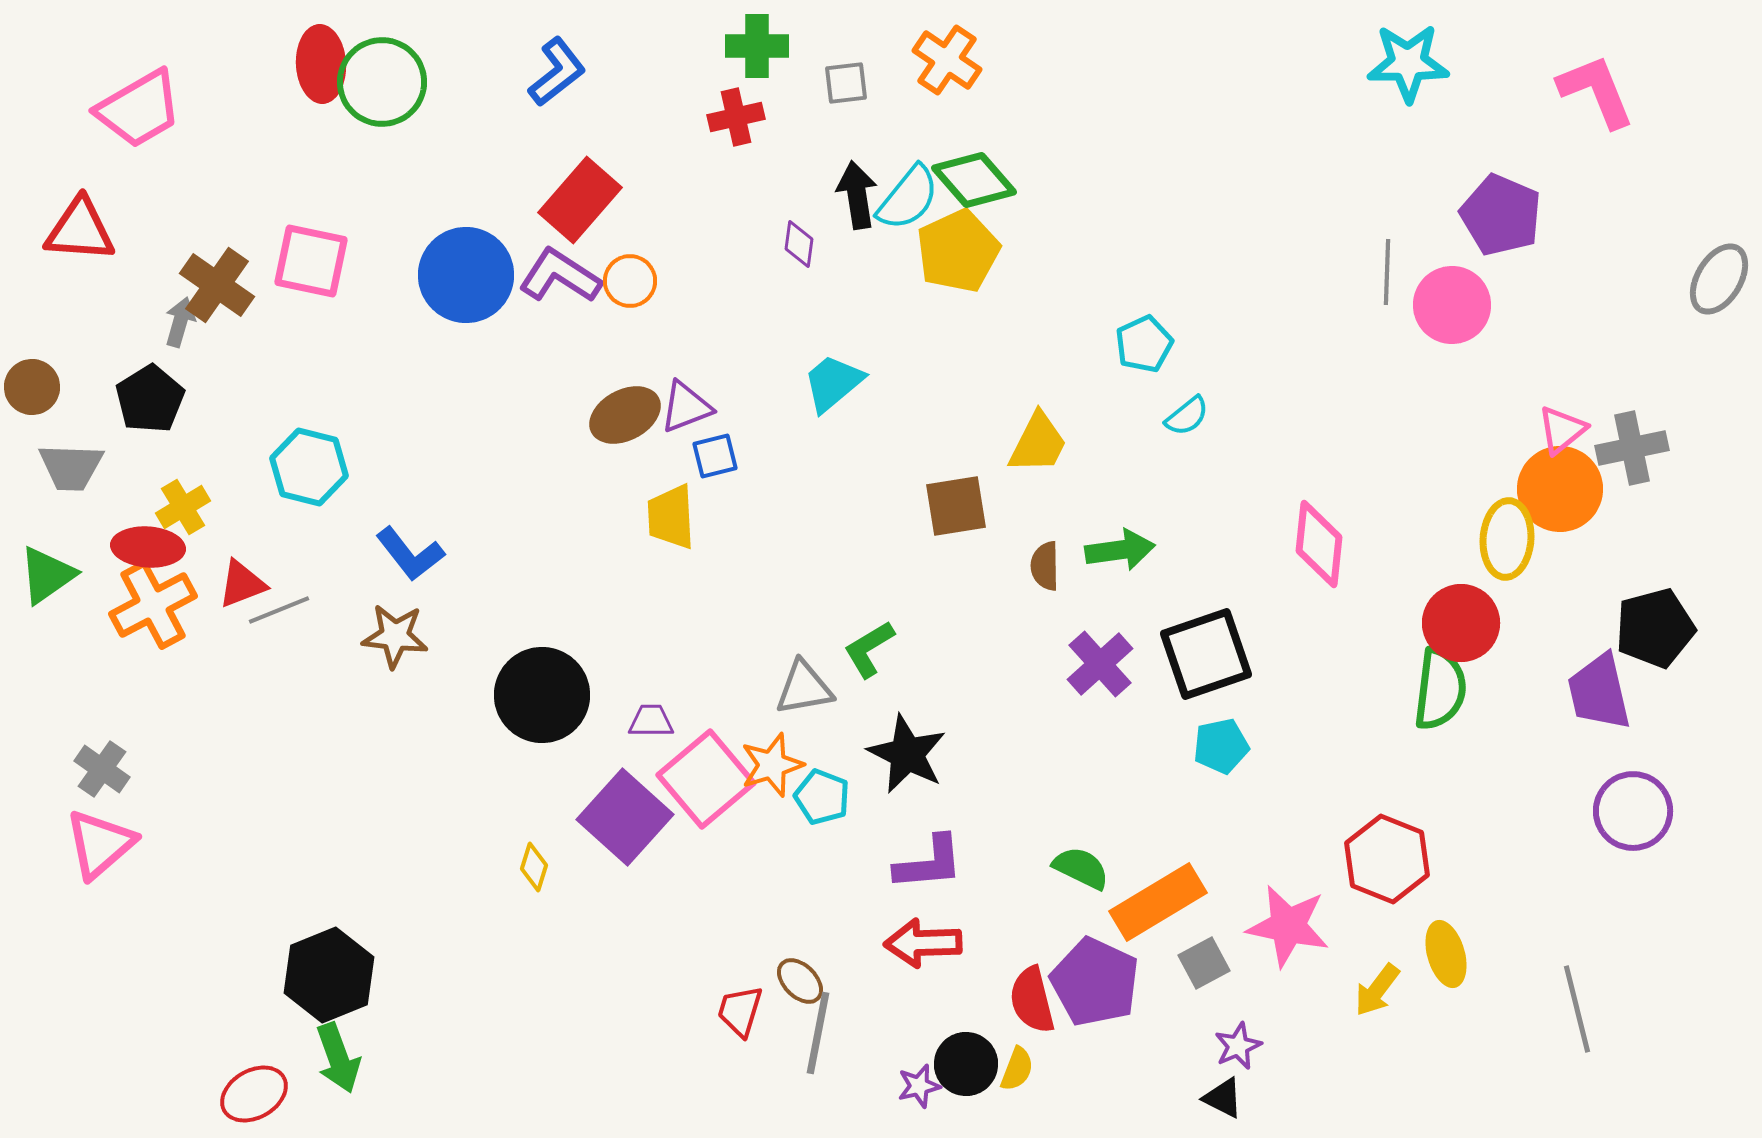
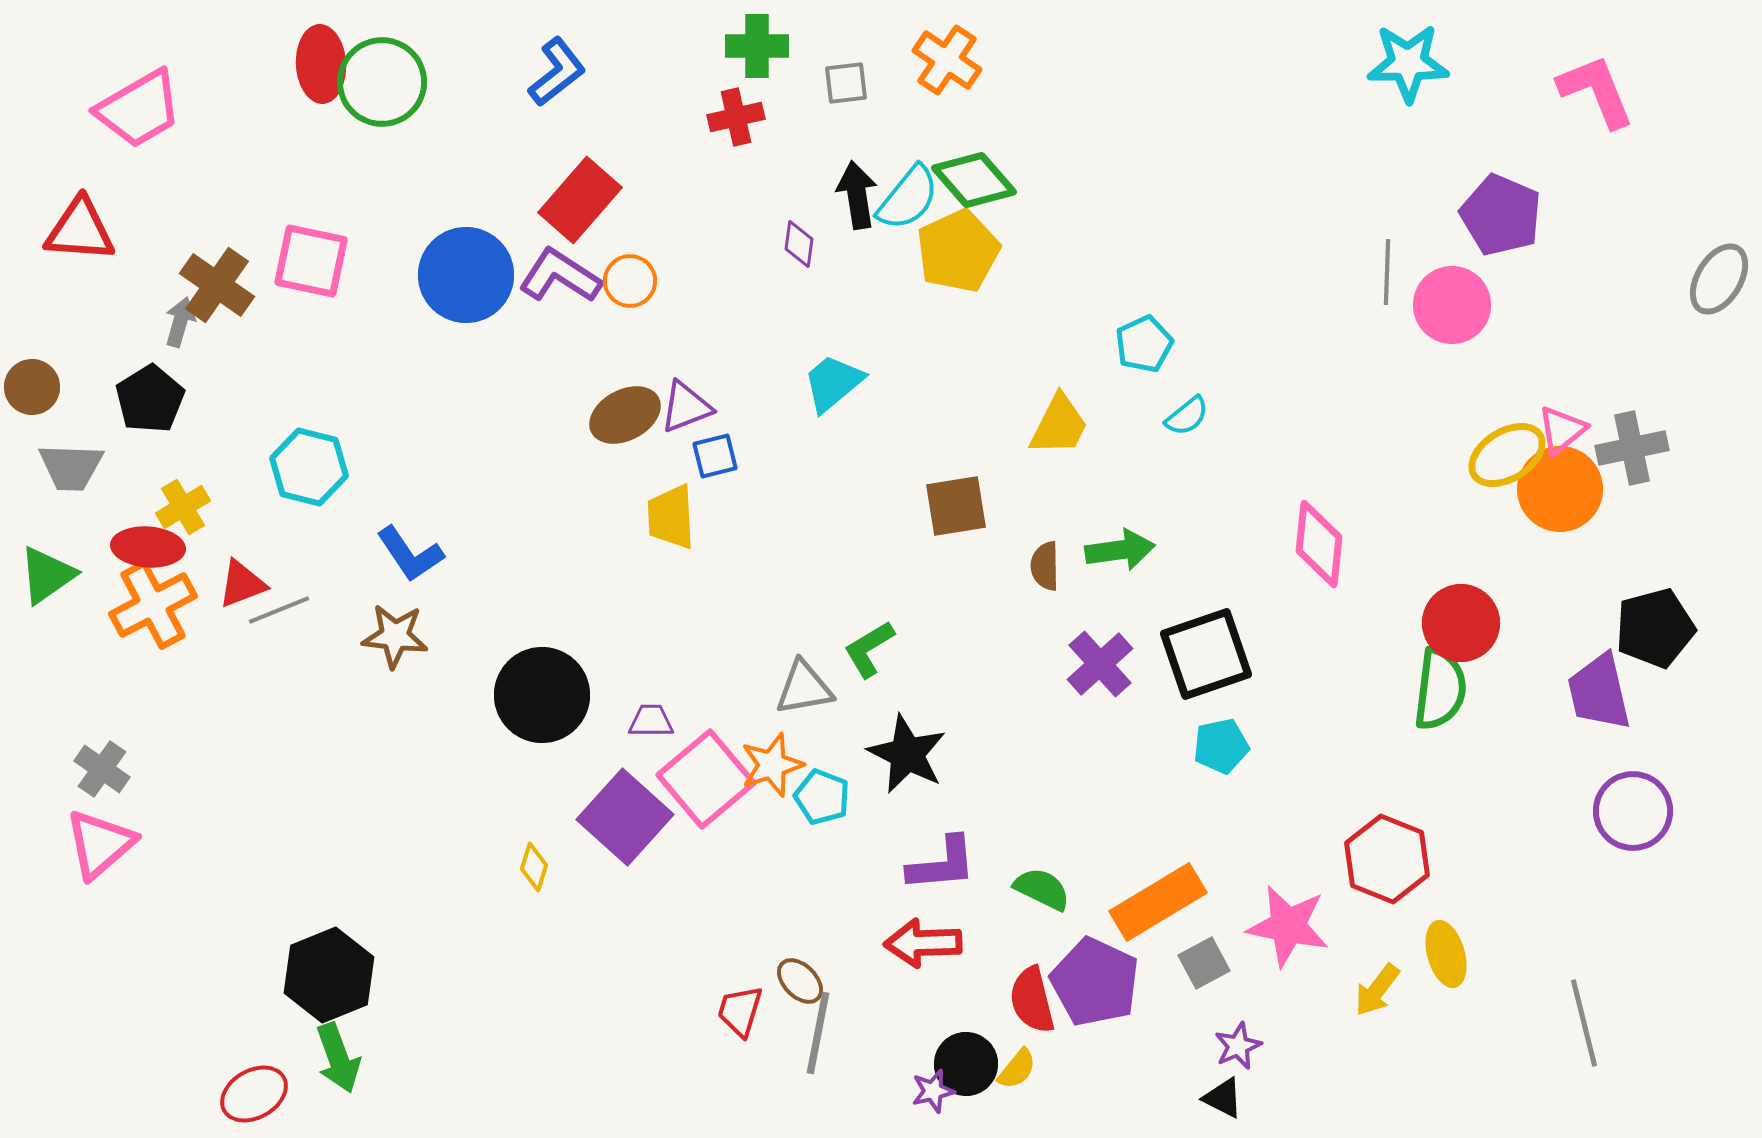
yellow trapezoid at (1038, 443): moved 21 px right, 18 px up
yellow ellipse at (1507, 539): moved 84 px up; rotated 54 degrees clockwise
blue L-shape at (410, 554): rotated 4 degrees clockwise
purple L-shape at (929, 863): moved 13 px right, 1 px down
green semicircle at (1081, 868): moved 39 px left, 21 px down
gray line at (1577, 1009): moved 7 px right, 14 px down
yellow semicircle at (1017, 1069): rotated 18 degrees clockwise
purple star at (919, 1086): moved 14 px right, 5 px down
